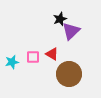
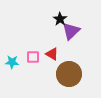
black star: rotated 16 degrees counterclockwise
cyan star: rotated 16 degrees clockwise
